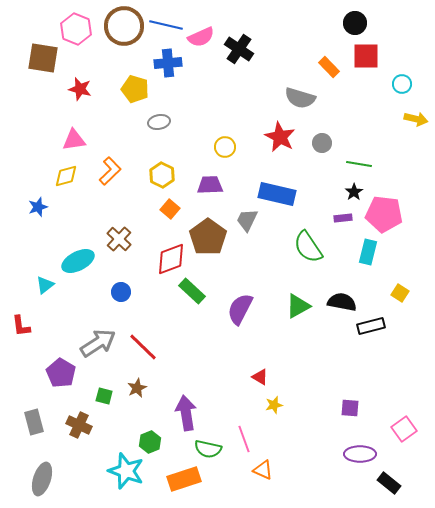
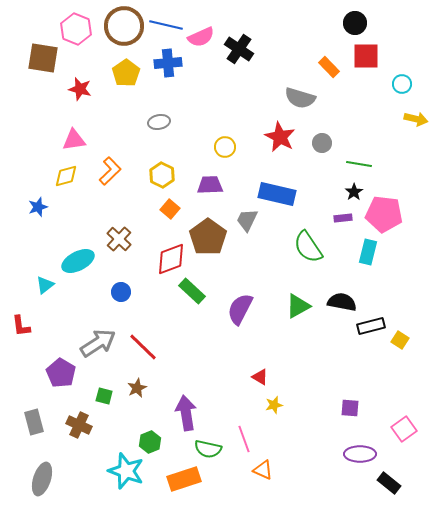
yellow pentagon at (135, 89): moved 9 px left, 16 px up; rotated 20 degrees clockwise
yellow square at (400, 293): moved 47 px down
